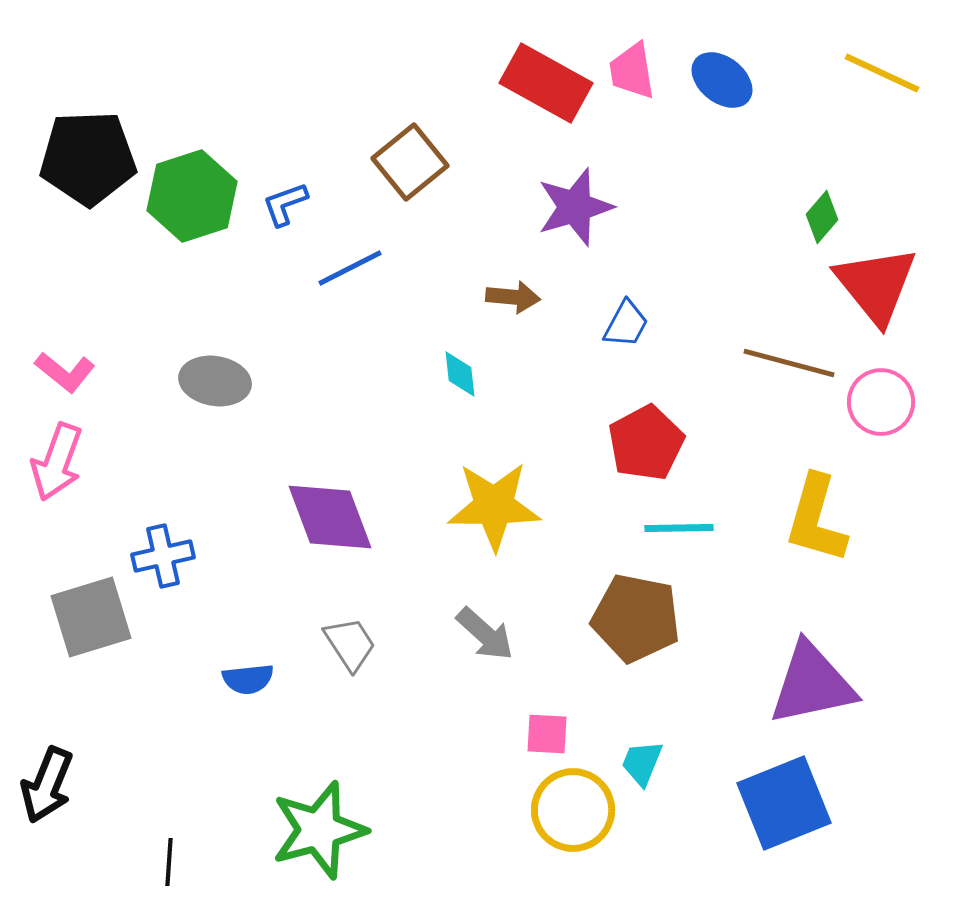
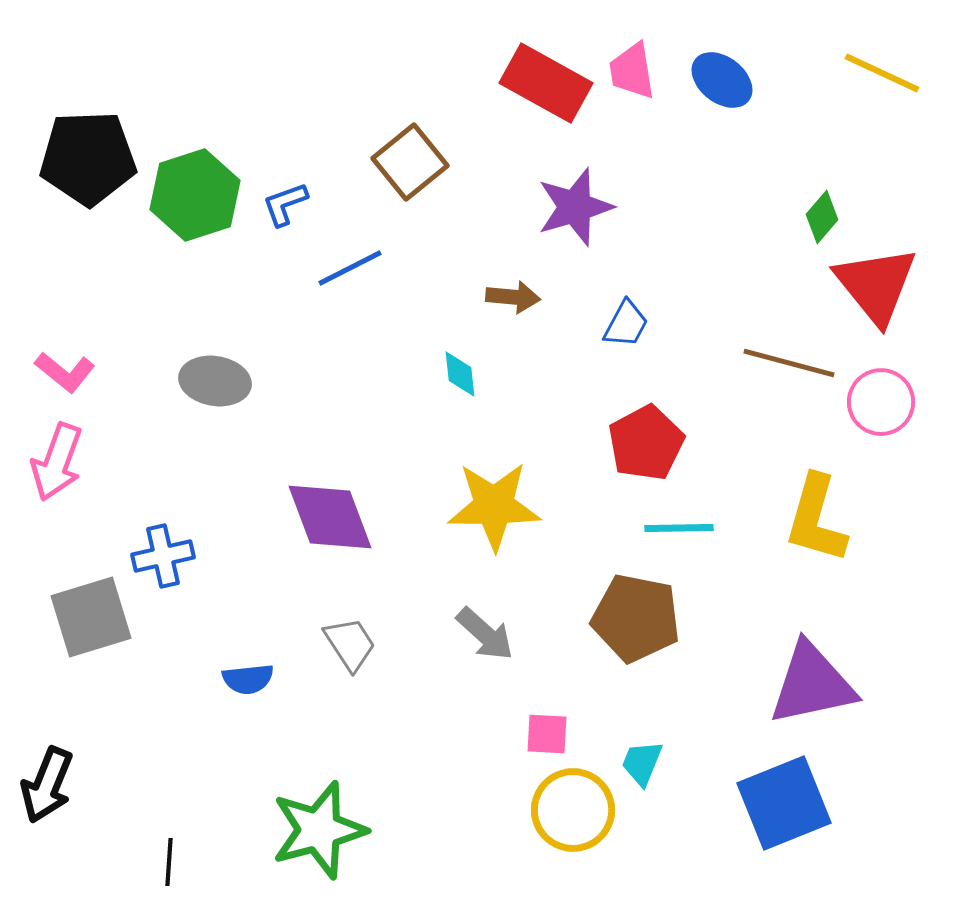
green hexagon: moved 3 px right, 1 px up
